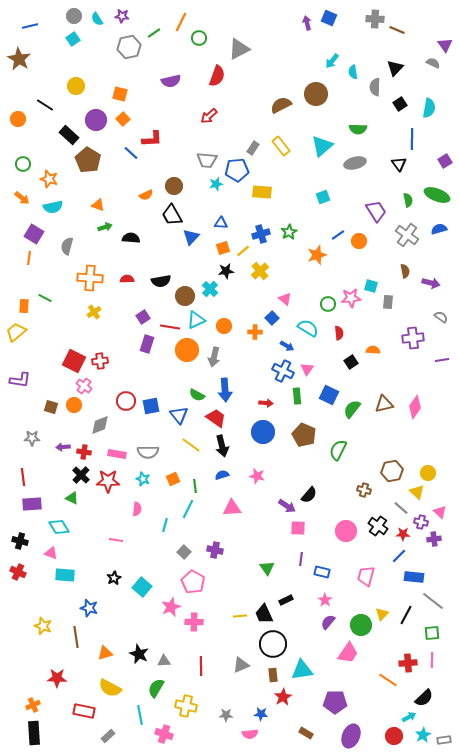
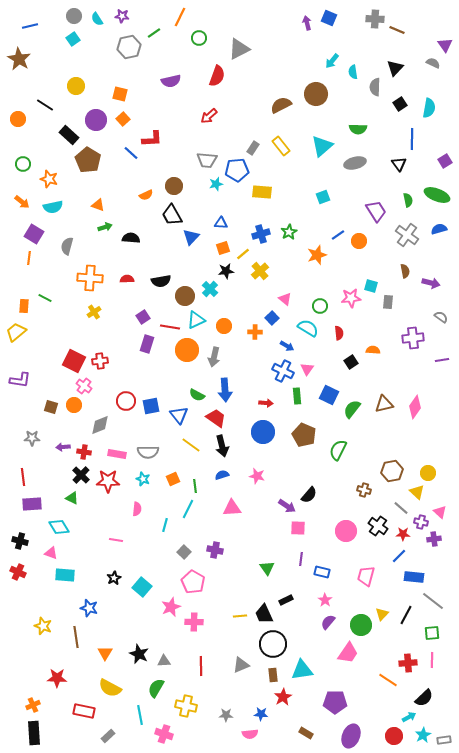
orange line at (181, 22): moved 1 px left, 5 px up
orange arrow at (22, 198): moved 4 px down
yellow line at (243, 251): moved 3 px down
green circle at (328, 304): moved 8 px left, 2 px down
orange triangle at (105, 653): rotated 42 degrees counterclockwise
